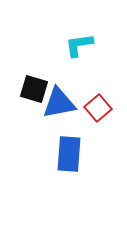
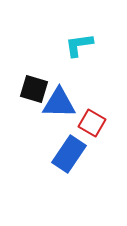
blue triangle: rotated 12 degrees clockwise
red square: moved 6 px left, 15 px down; rotated 20 degrees counterclockwise
blue rectangle: rotated 30 degrees clockwise
